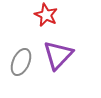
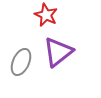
purple triangle: moved 3 px up; rotated 8 degrees clockwise
